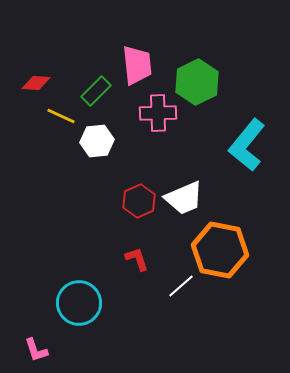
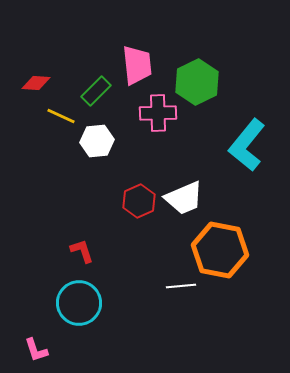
red L-shape: moved 55 px left, 8 px up
white line: rotated 36 degrees clockwise
